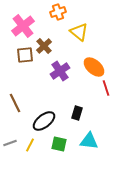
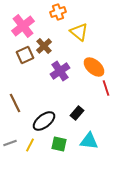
brown square: rotated 18 degrees counterclockwise
black rectangle: rotated 24 degrees clockwise
